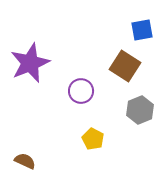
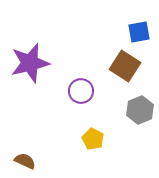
blue square: moved 3 px left, 2 px down
purple star: rotated 9 degrees clockwise
